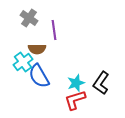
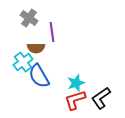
purple line: moved 2 px left, 2 px down
brown semicircle: moved 1 px left, 1 px up
black L-shape: moved 15 px down; rotated 20 degrees clockwise
